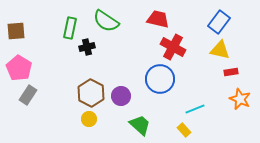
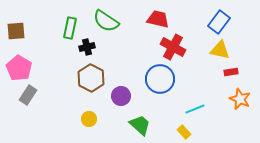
brown hexagon: moved 15 px up
yellow rectangle: moved 2 px down
